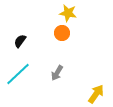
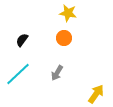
orange circle: moved 2 px right, 5 px down
black semicircle: moved 2 px right, 1 px up
